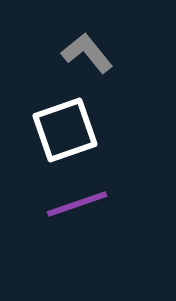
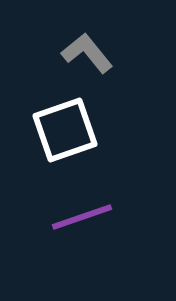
purple line: moved 5 px right, 13 px down
